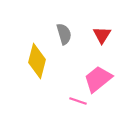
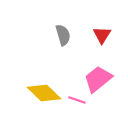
gray semicircle: moved 1 px left, 1 px down
yellow diamond: moved 7 px right, 32 px down; rotated 60 degrees counterclockwise
pink line: moved 1 px left, 1 px up
